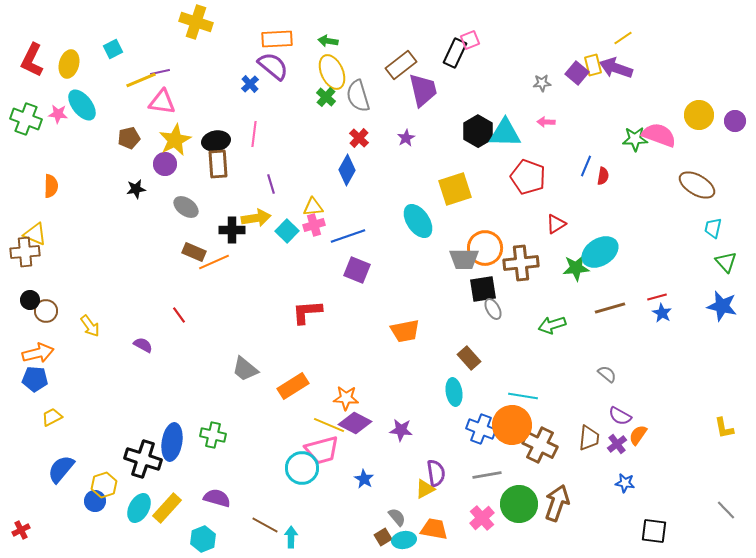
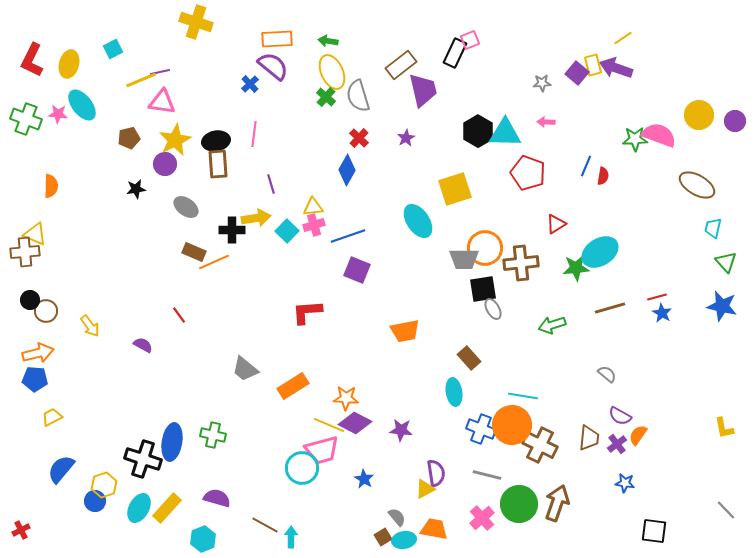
red pentagon at (528, 177): moved 4 px up
gray line at (487, 475): rotated 24 degrees clockwise
